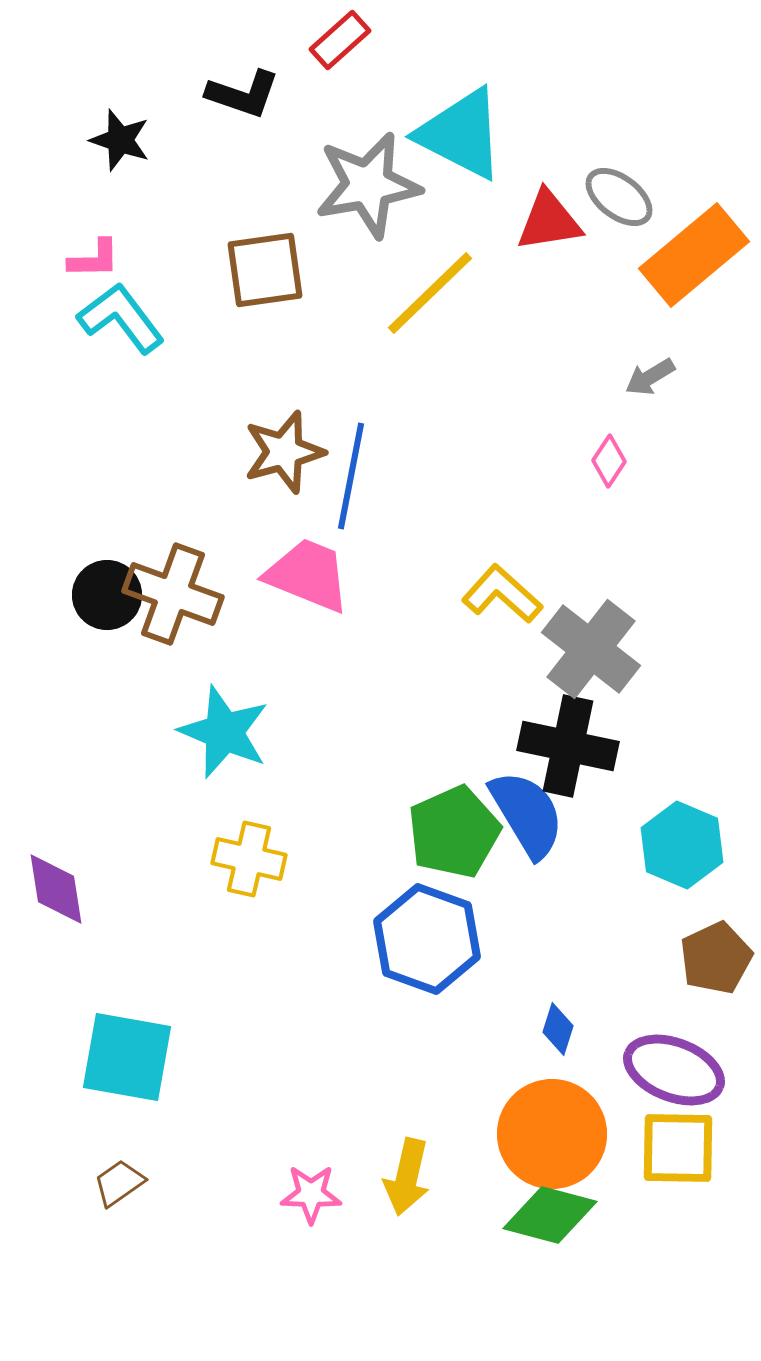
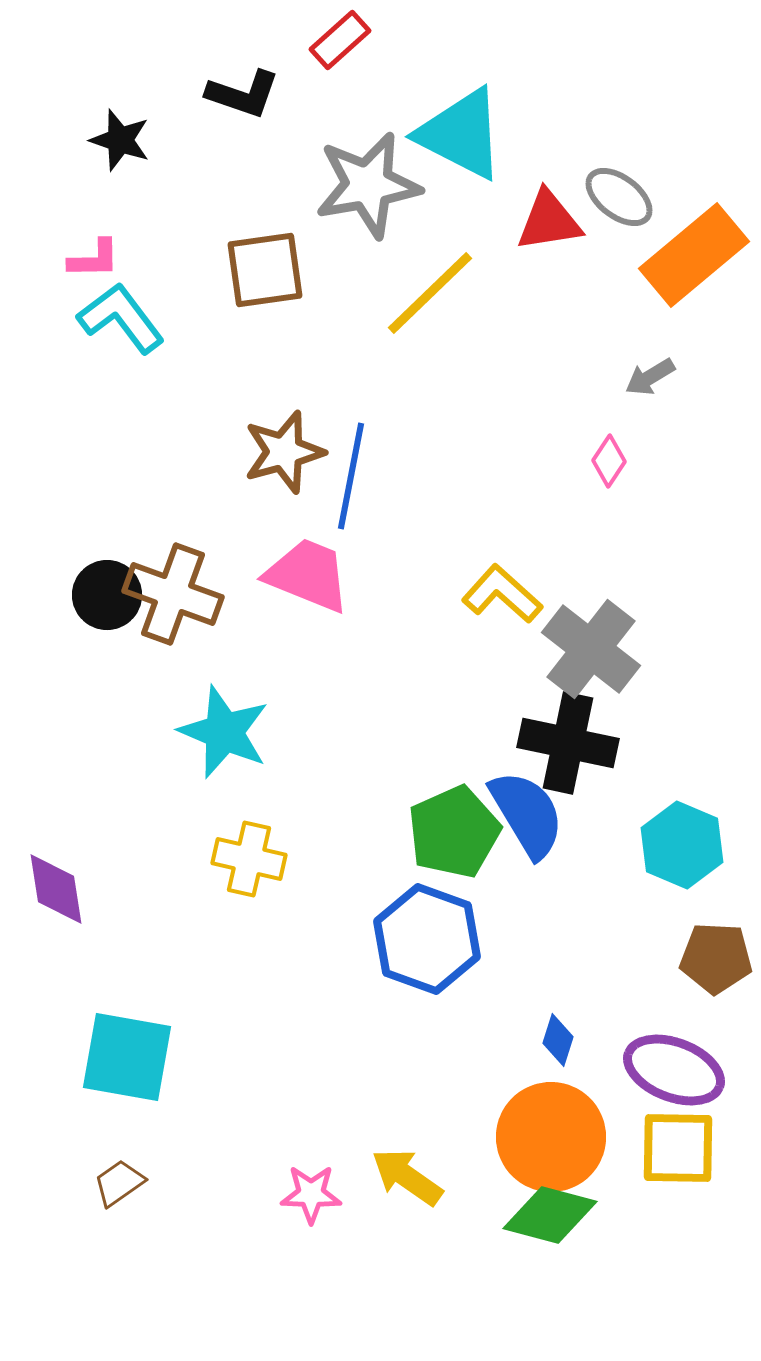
black cross: moved 3 px up
brown pentagon: rotated 28 degrees clockwise
blue diamond: moved 11 px down
orange circle: moved 1 px left, 3 px down
yellow arrow: rotated 112 degrees clockwise
